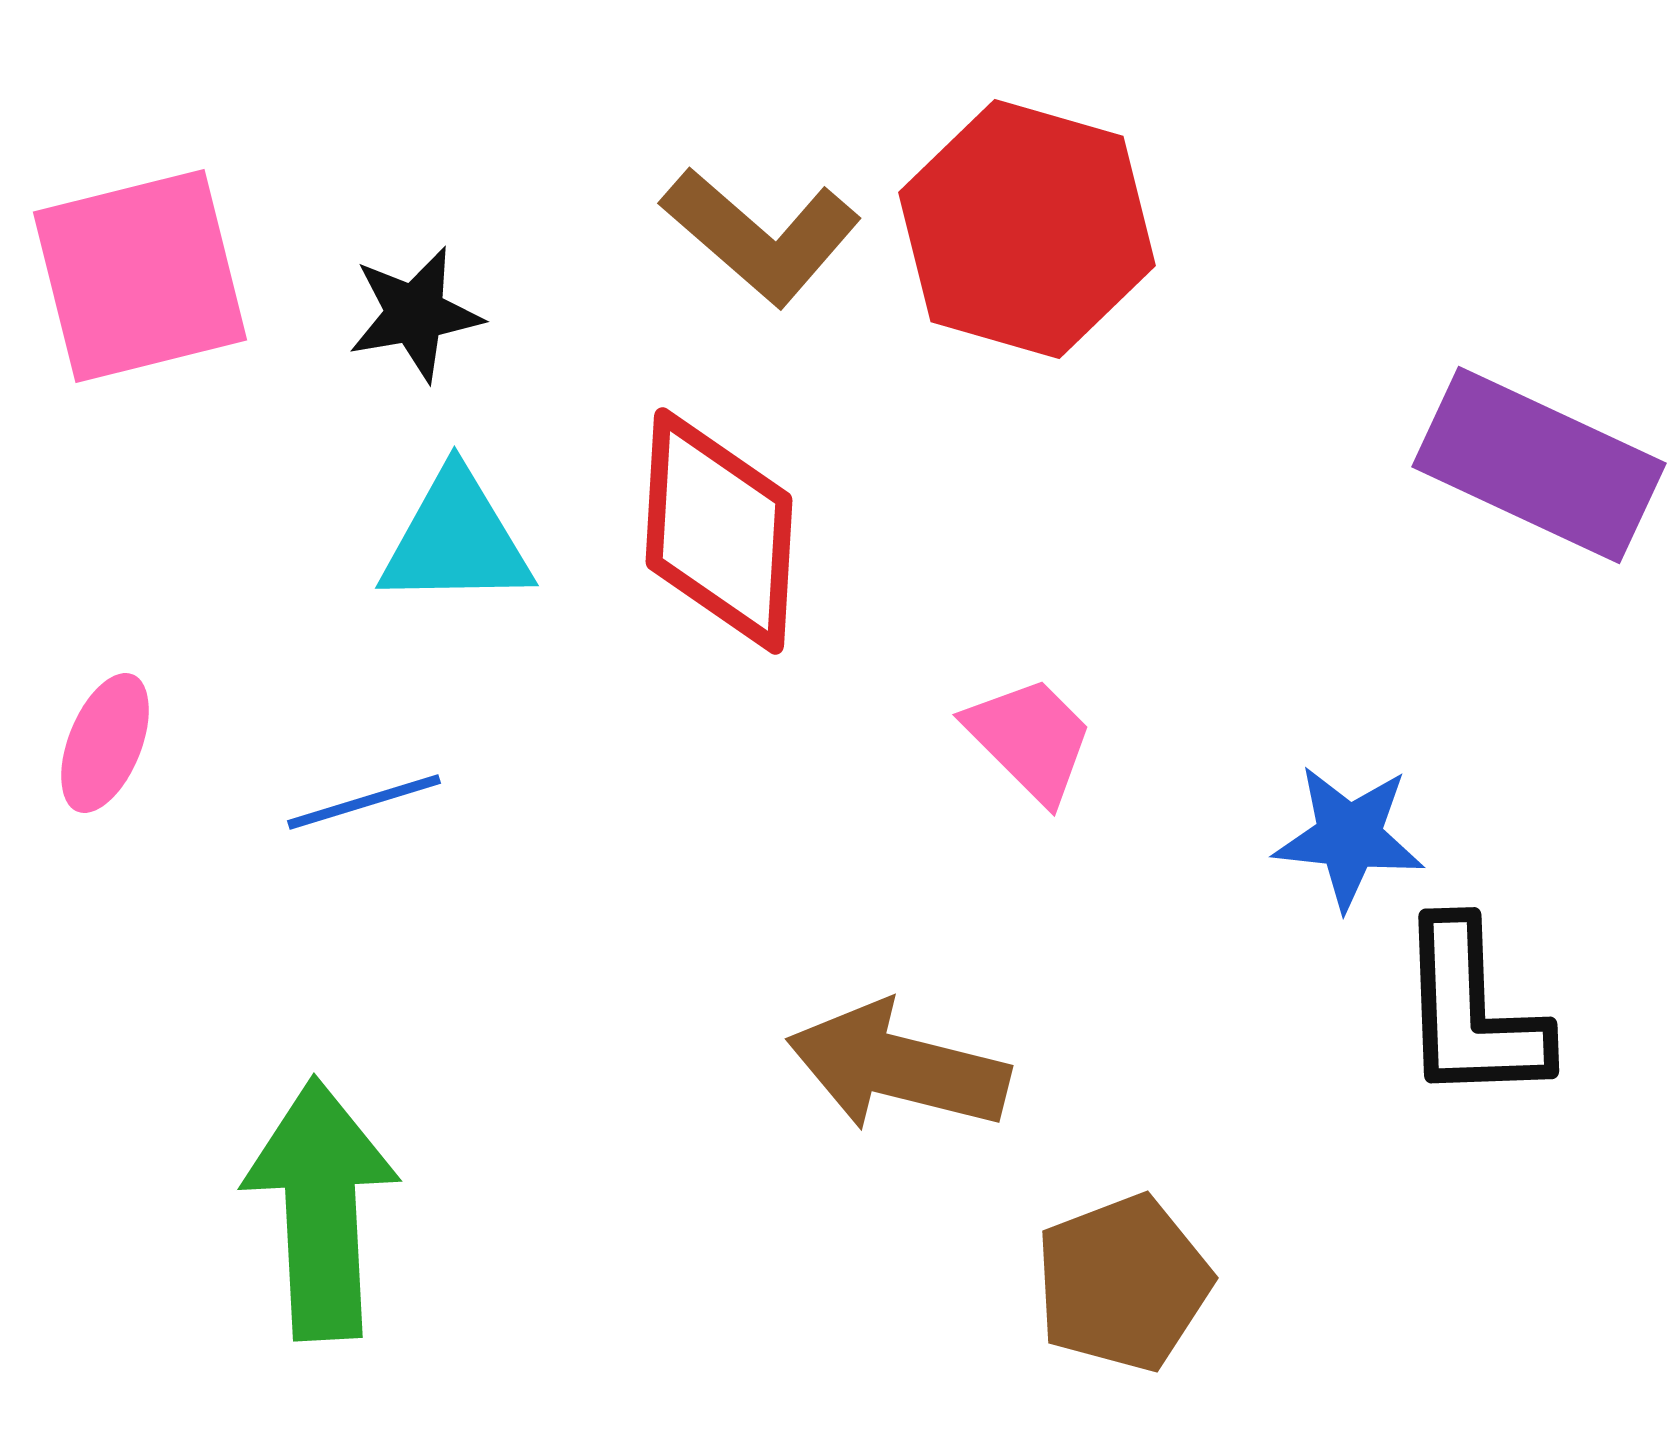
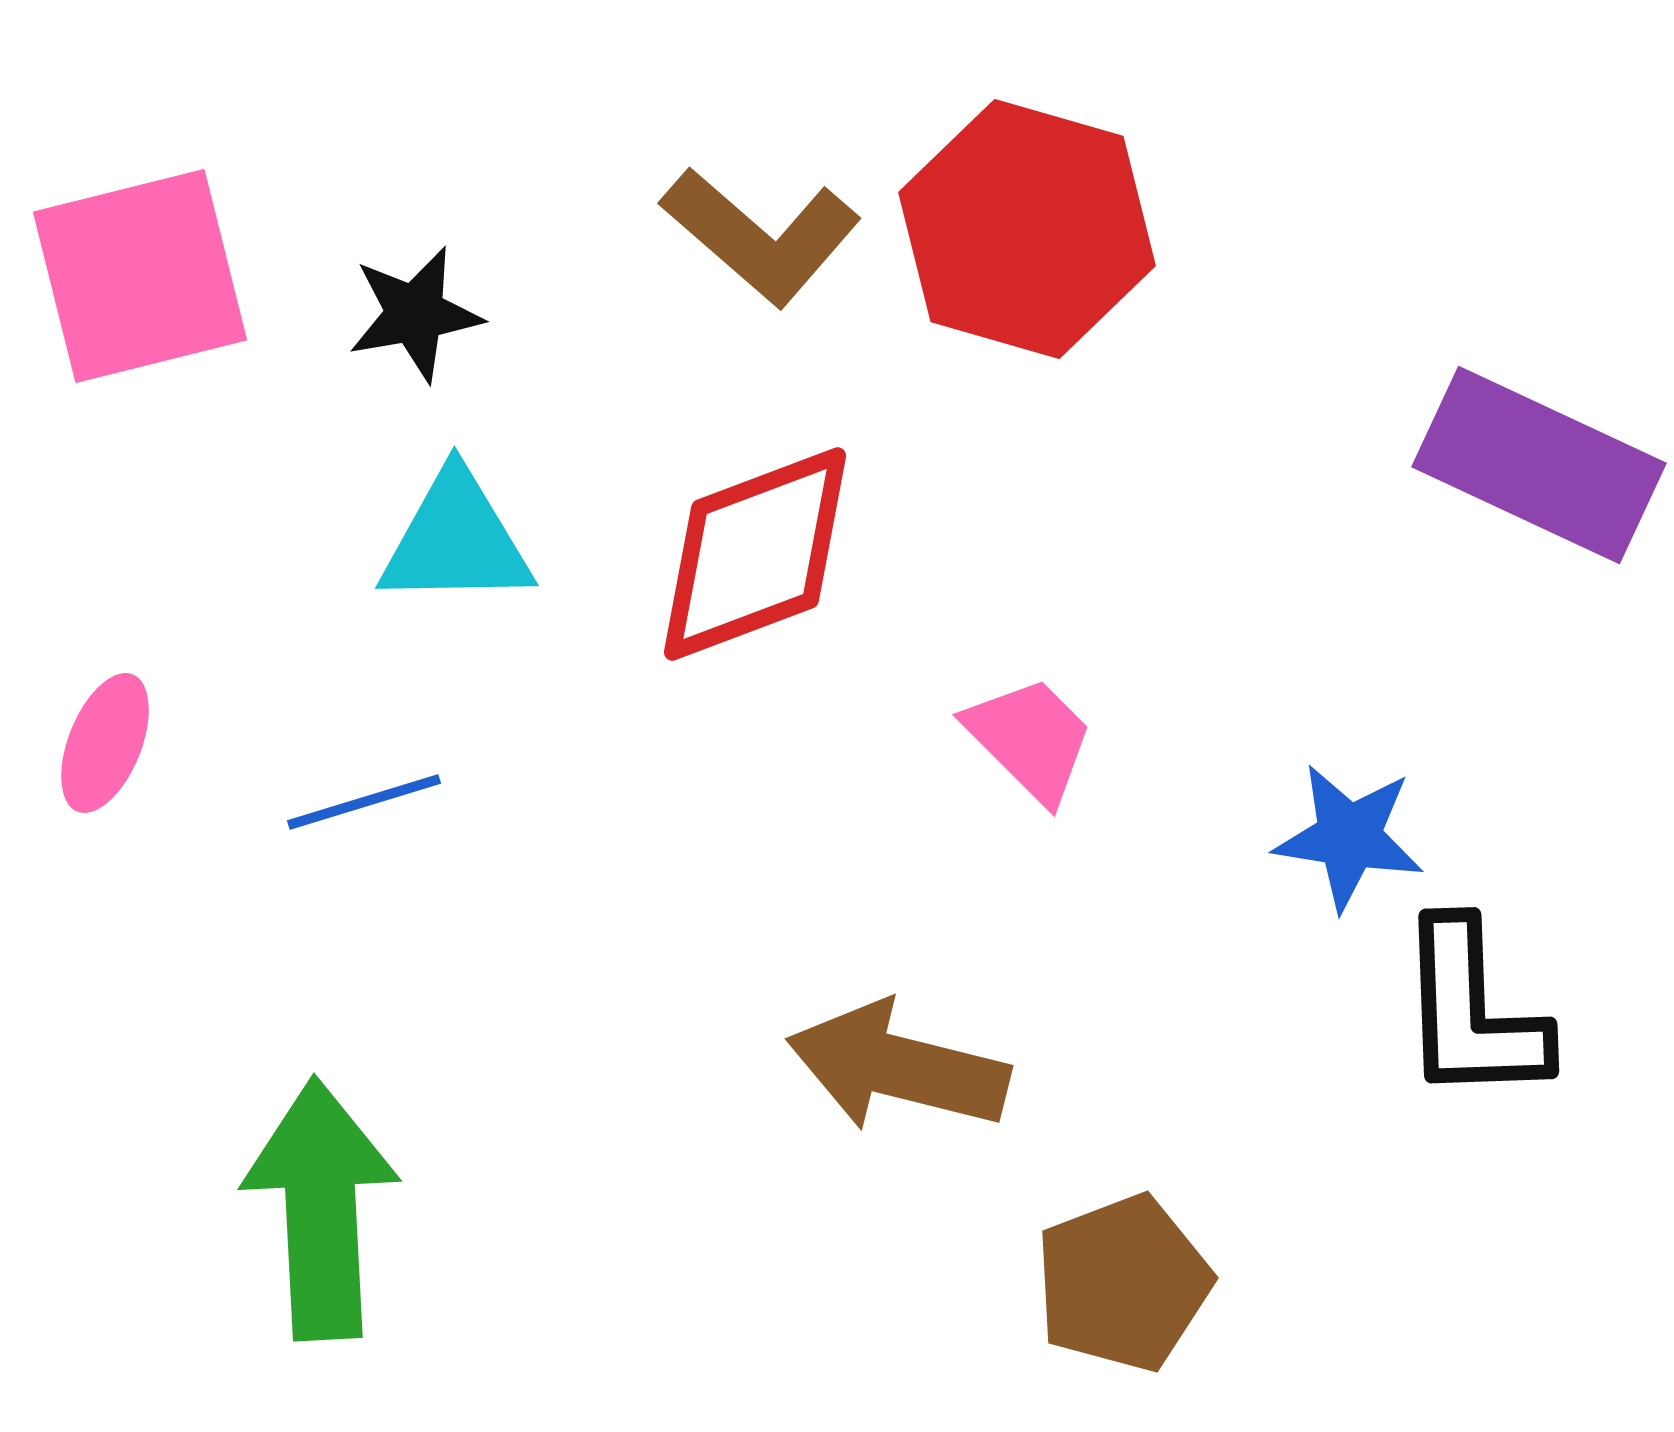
red diamond: moved 36 px right, 23 px down; rotated 66 degrees clockwise
blue star: rotated 3 degrees clockwise
